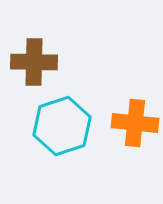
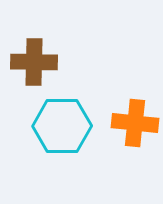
cyan hexagon: rotated 18 degrees clockwise
